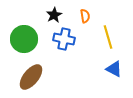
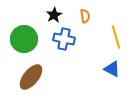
yellow line: moved 8 px right
blue triangle: moved 2 px left
